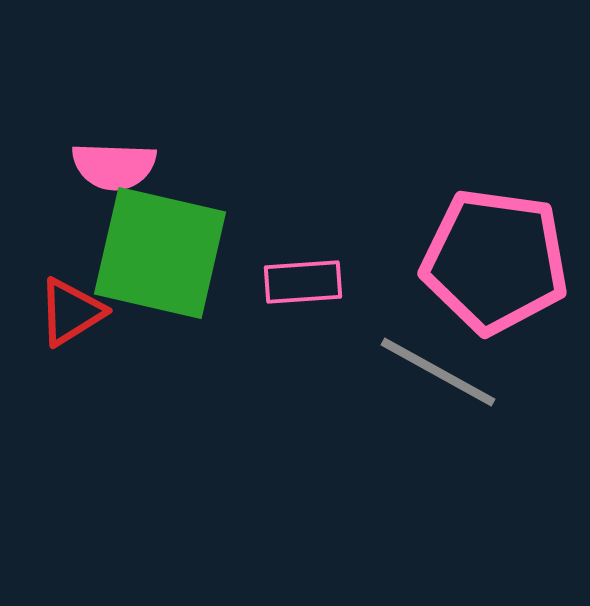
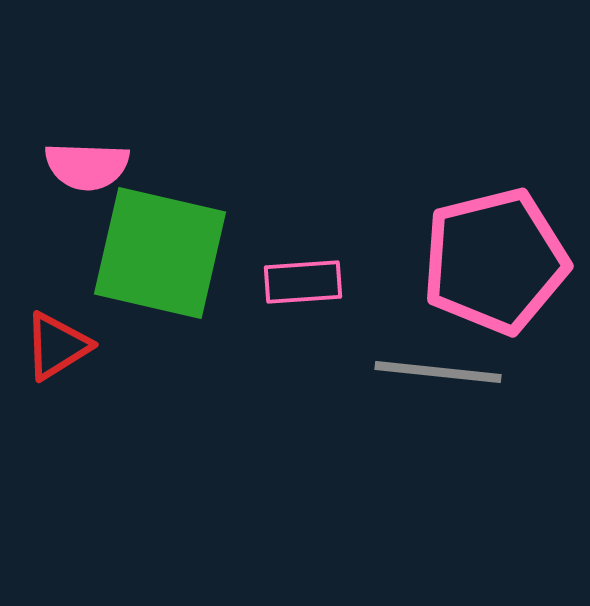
pink semicircle: moved 27 px left
pink pentagon: rotated 22 degrees counterclockwise
red triangle: moved 14 px left, 34 px down
gray line: rotated 23 degrees counterclockwise
